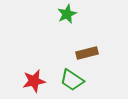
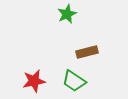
brown rectangle: moved 1 px up
green trapezoid: moved 2 px right, 1 px down
